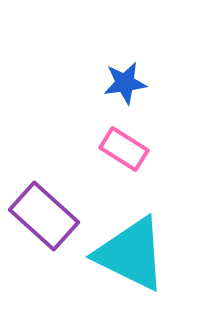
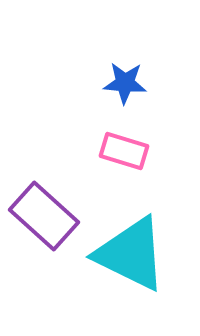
blue star: rotated 12 degrees clockwise
pink rectangle: moved 2 px down; rotated 15 degrees counterclockwise
